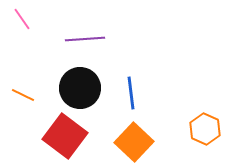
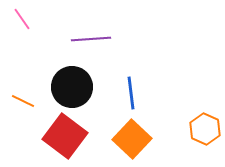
purple line: moved 6 px right
black circle: moved 8 px left, 1 px up
orange line: moved 6 px down
orange square: moved 2 px left, 3 px up
